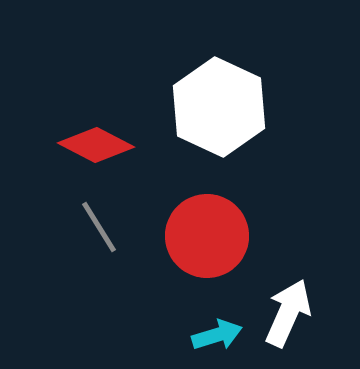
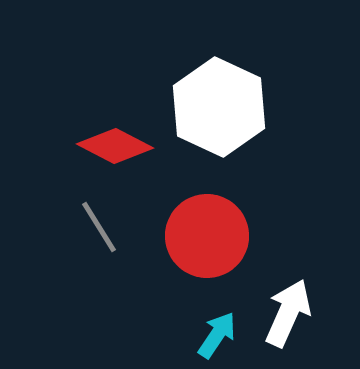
red diamond: moved 19 px right, 1 px down
cyan arrow: rotated 39 degrees counterclockwise
